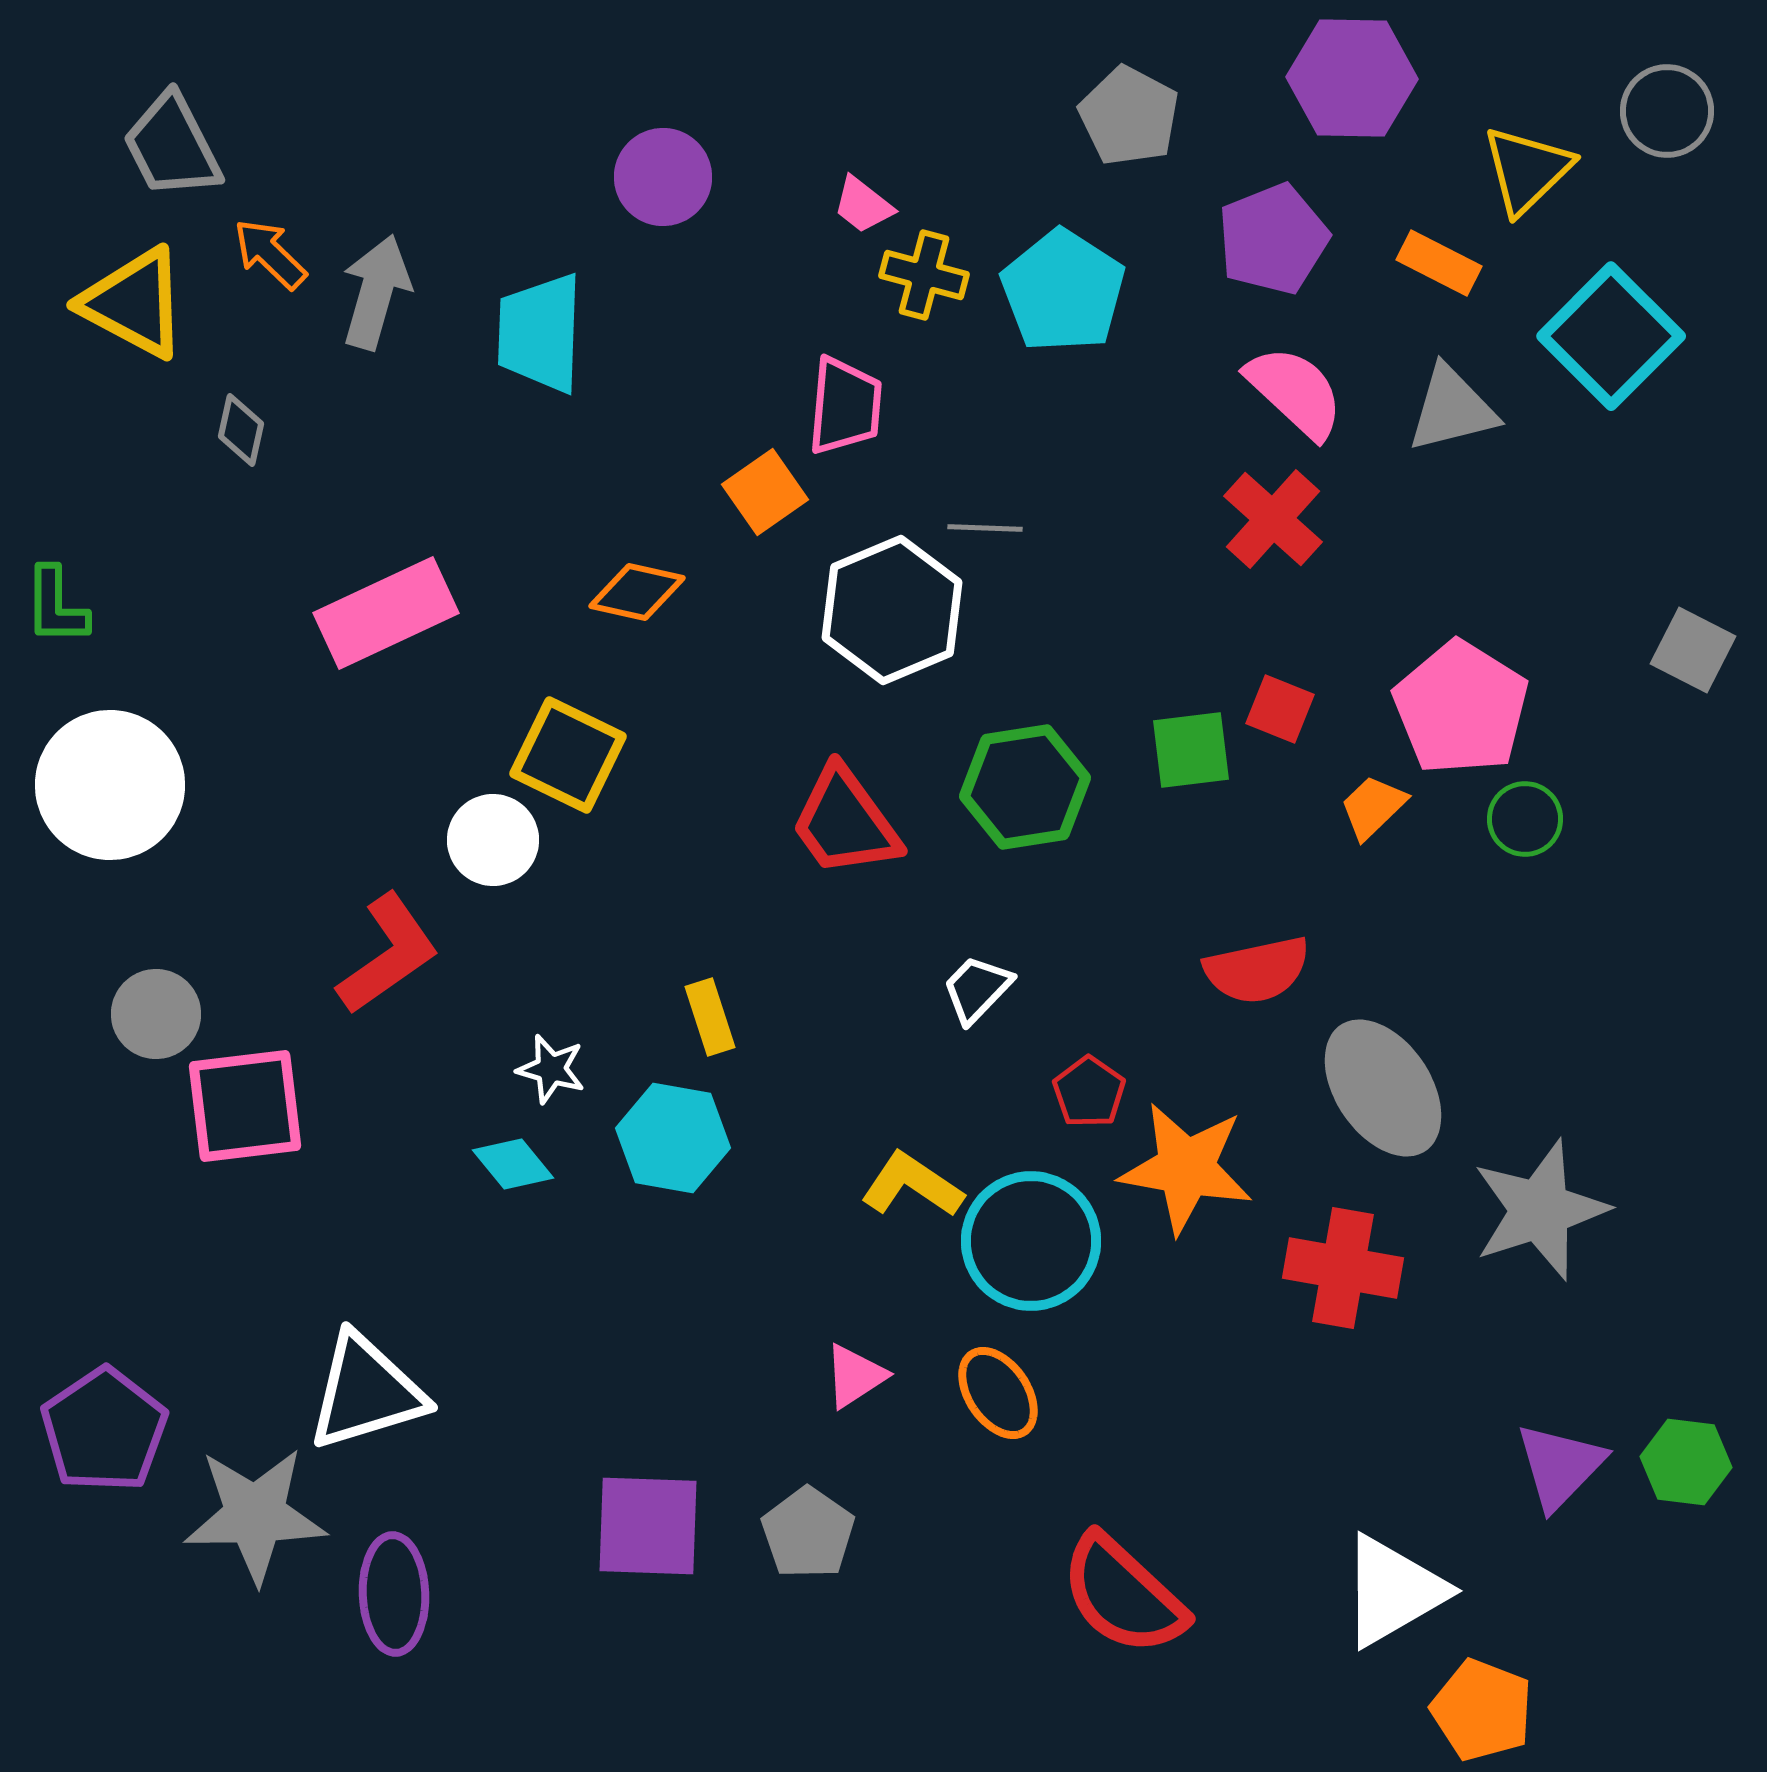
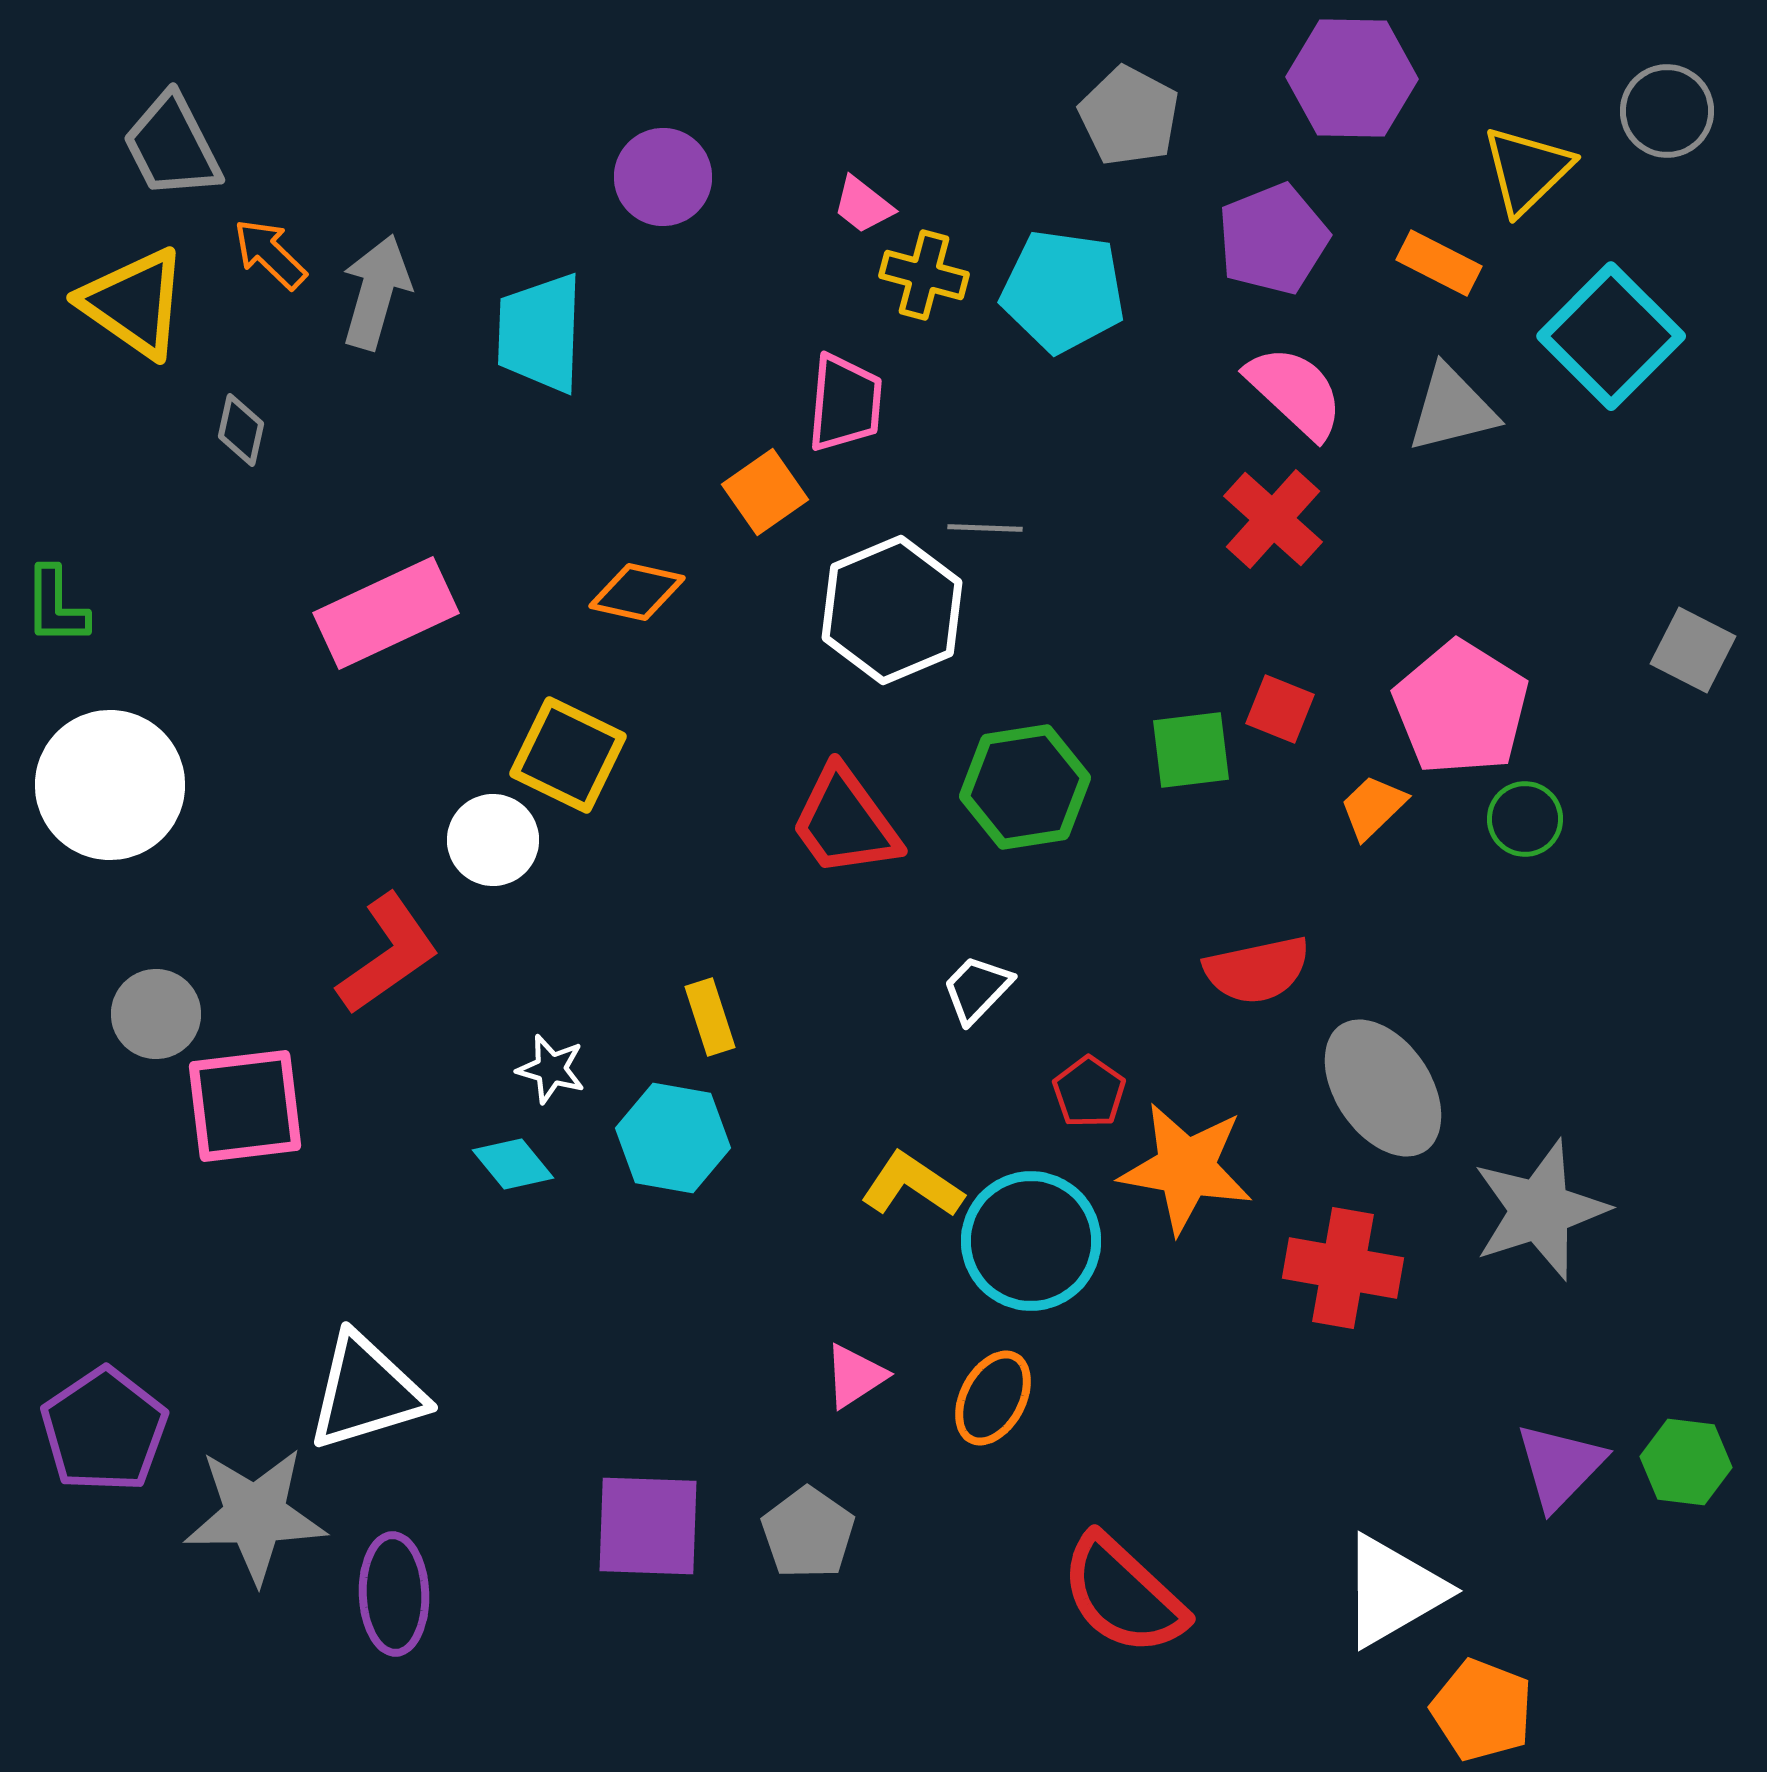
cyan pentagon at (1063, 291): rotated 25 degrees counterclockwise
yellow triangle at (134, 303): rotated 7 degrees clockwise
pink trapezoid at (845, 406): moved 3 px up
orange ellipse at (998, 1393): moved 5 px left, 5 px down; rotated 62 degrees clockwise
